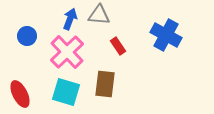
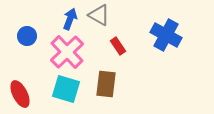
gray triangle: rotated 25 degrees clockwise
brown rectangle: moved 1 px right
cyan square: moved 3 px up
